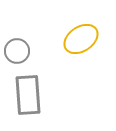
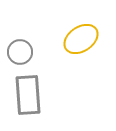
gray circle: moved 3 px right, 1 px down
